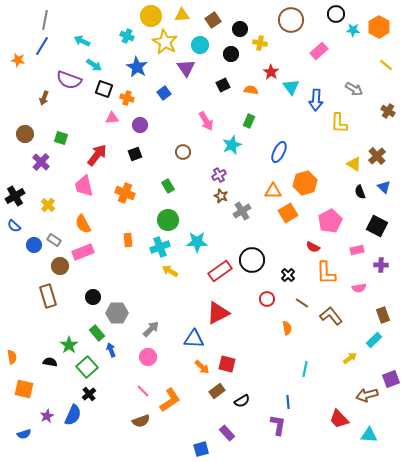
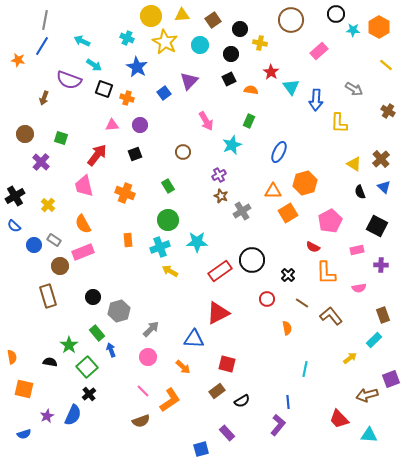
cyan cross at (127, 36): moved 2 px down
purple triangle at (186, 68): moved 3 px right, 13 px down; rotated 18 degrees clockwise
black square at (223, 85): moved 6 px right, 6 px up
pink triangle at (112, 118): moved 7 px down
brown cross at (377, 156): moved 4 px right, 3 px down
gray hexagon at (117, 313): moved 2 px right, 2 px up; rotated 15 degrees counterclockwise
orange arrow at (202, 367): moved 19 px left
purple L-shape at (278, 425): rotated 30 degrees clockwise
